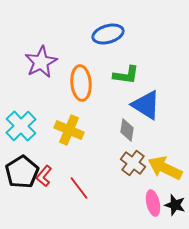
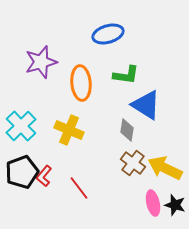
purple star: rotated 12 degrees clockwise
black pentagon: rotated 12 degrees clockwise
